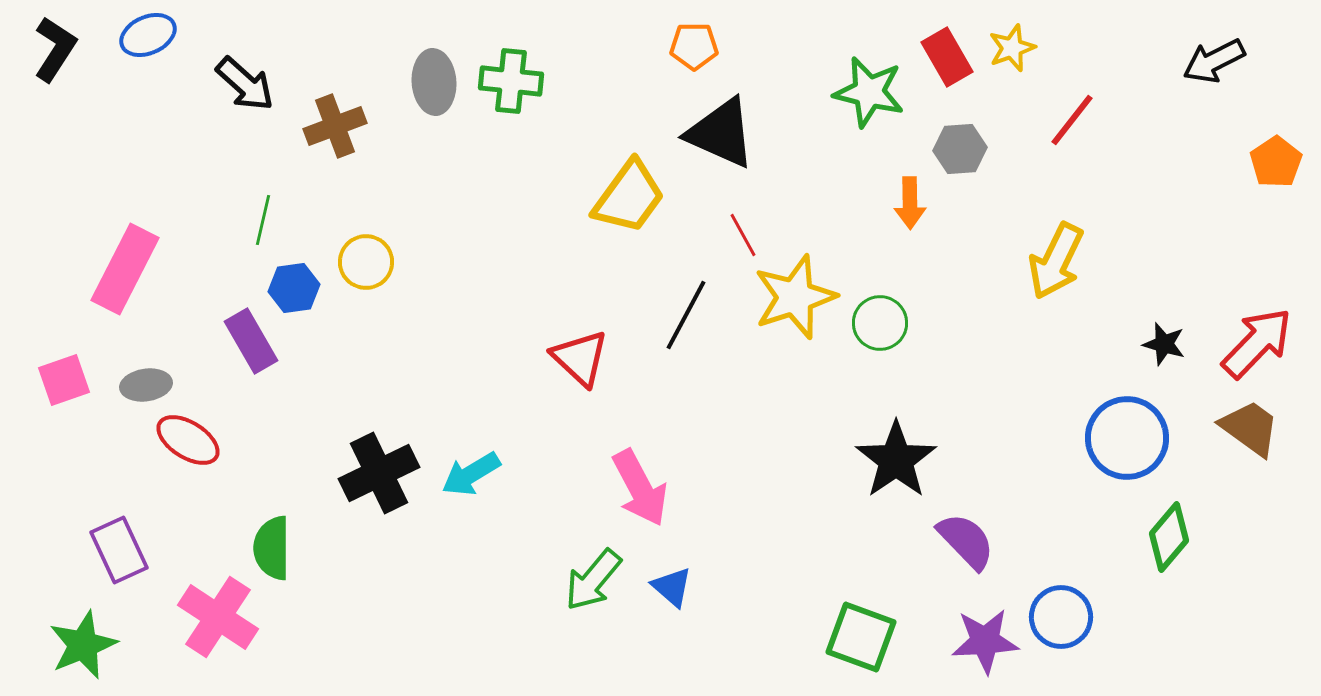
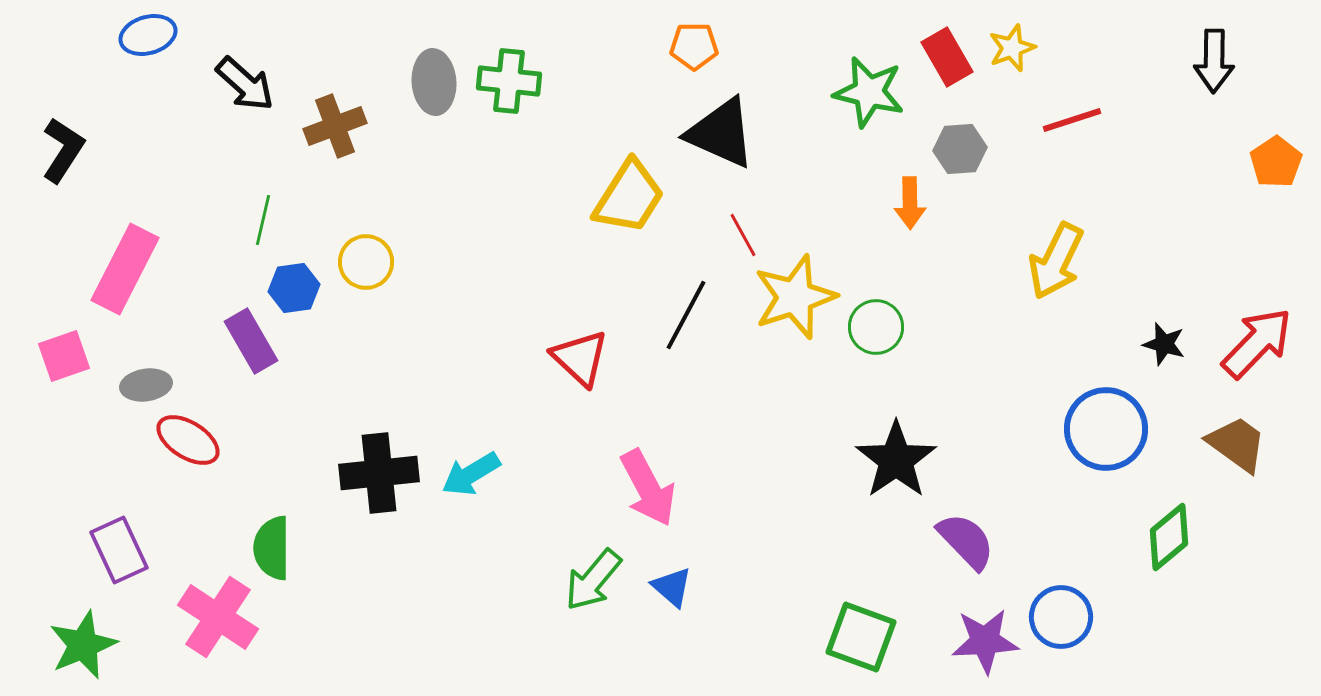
blue ellipse at (148, 35): rotated 8 degrees clockwise
black L-shape at (55, 49): moved 8 px right, 101 px down
black arrow at (1214, 61): rotated 62 degrees counterclockwise
green cross at (511, 81): moved 2 px left
red line at (1072, 120): rotated 34 degrees clockwise
yellow trapezoid at (629, 197): rotated 4 degrees counterclockwise
green circle at (880, 323): moved 4 px left, 4 px down
pink square at (64, 380): moved 24 px up
brown trapezoid at (1250, 428): moved 13 px left, 16 px down
blue circle at (1127, 438): moved 21 px left, 9 px up
black cross at (379, 473): rotated 20 degrees clockwise
pink arrow at (640, 488): moved 8 px right
green diamond at (1169, 537): rotated 10 degrees clockwise
